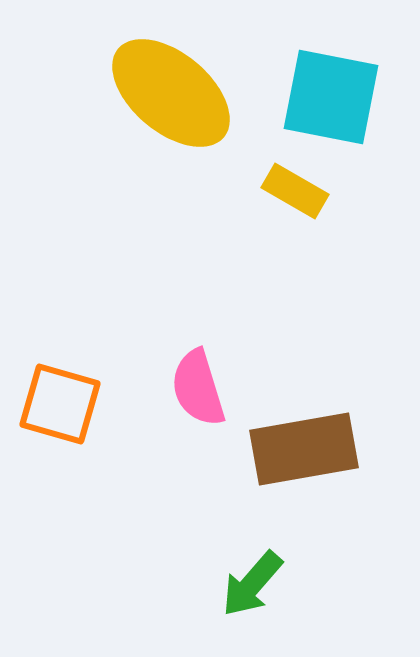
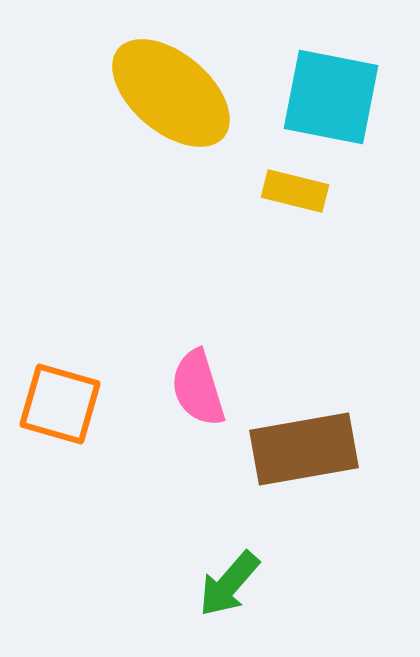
yellow rectangle: rotated 16 degrees counterclockwise
green arrow: moved 23 px left
